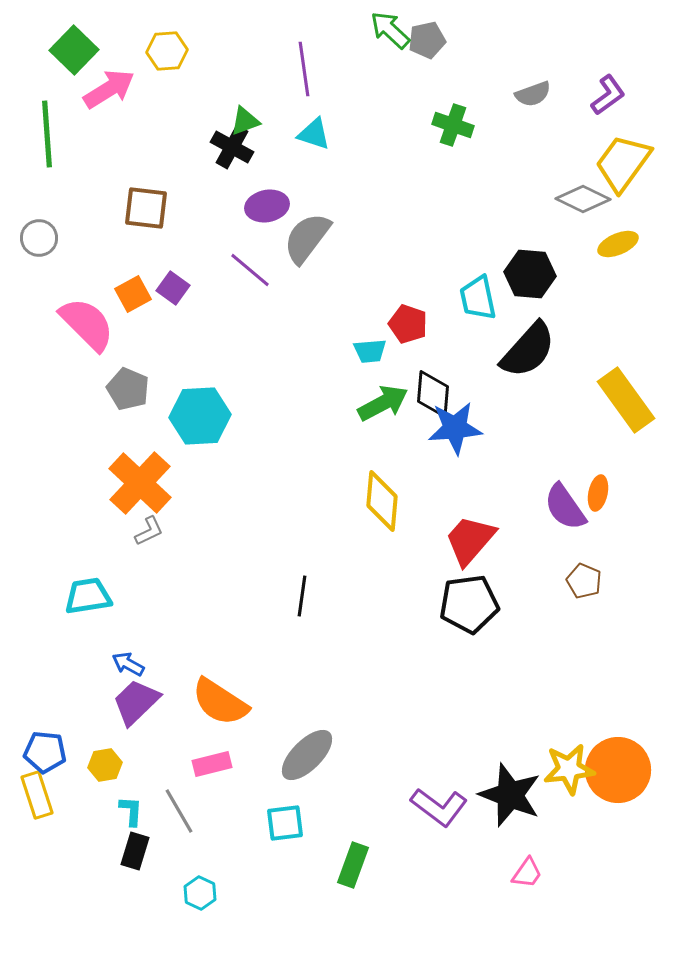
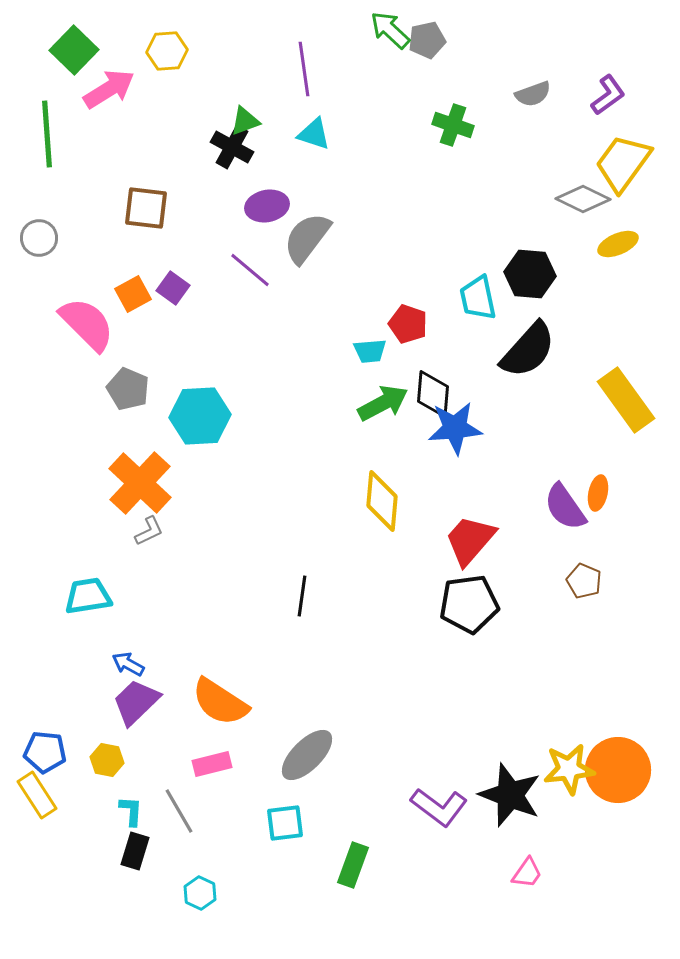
yellow hexagon at (105, 765): moved 2 px right, 5 px up; rotated 20 degrees clockwise
yellow rectangle at (37, 795): rotated 15 degrees counterclockwise
